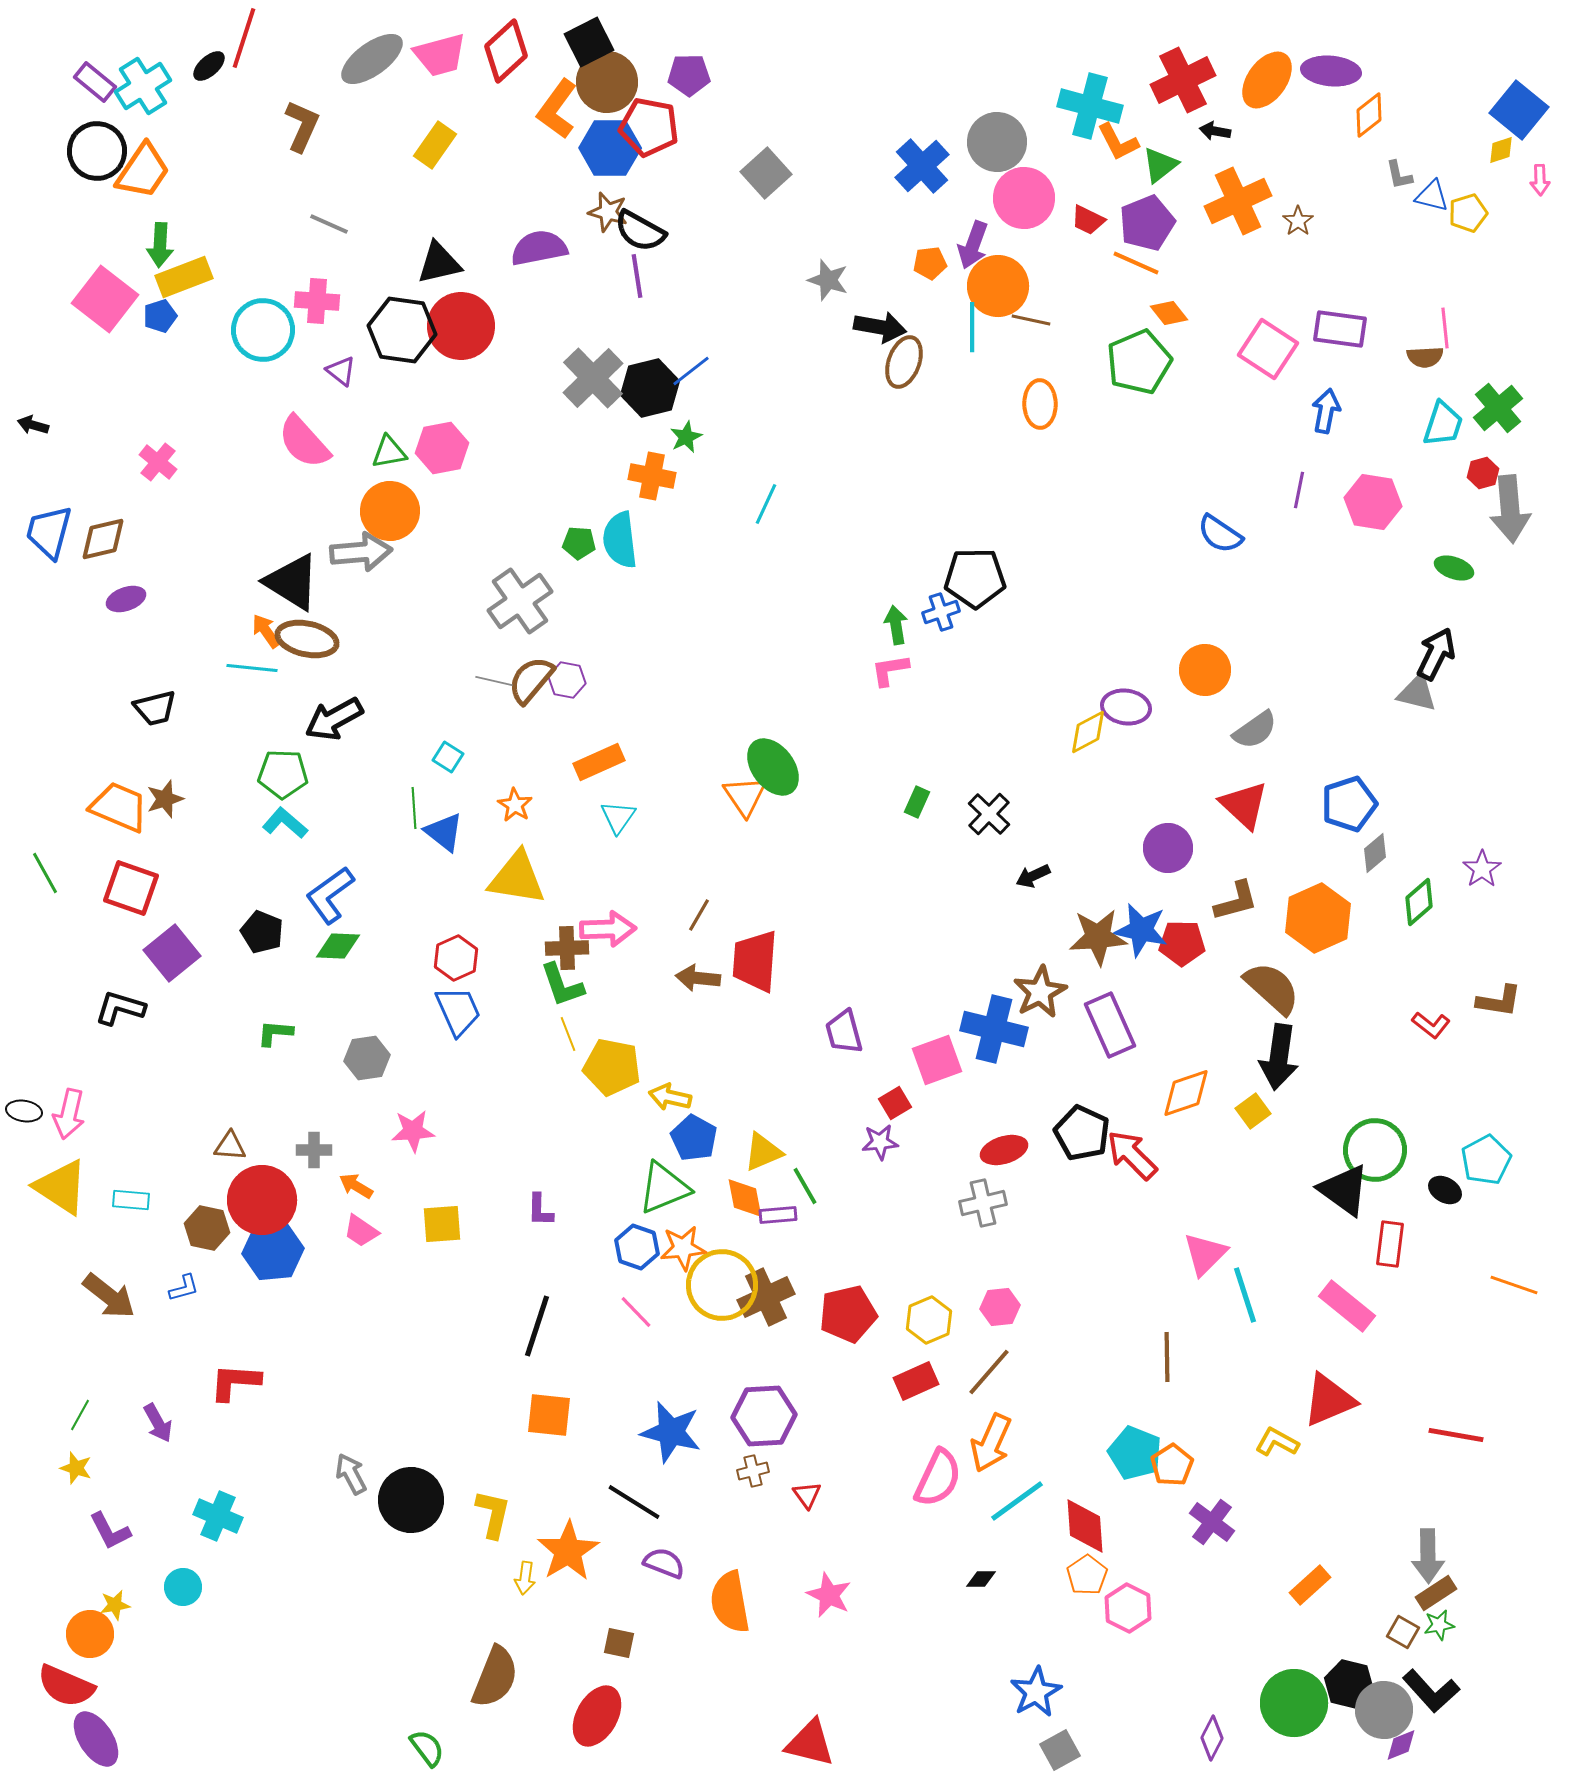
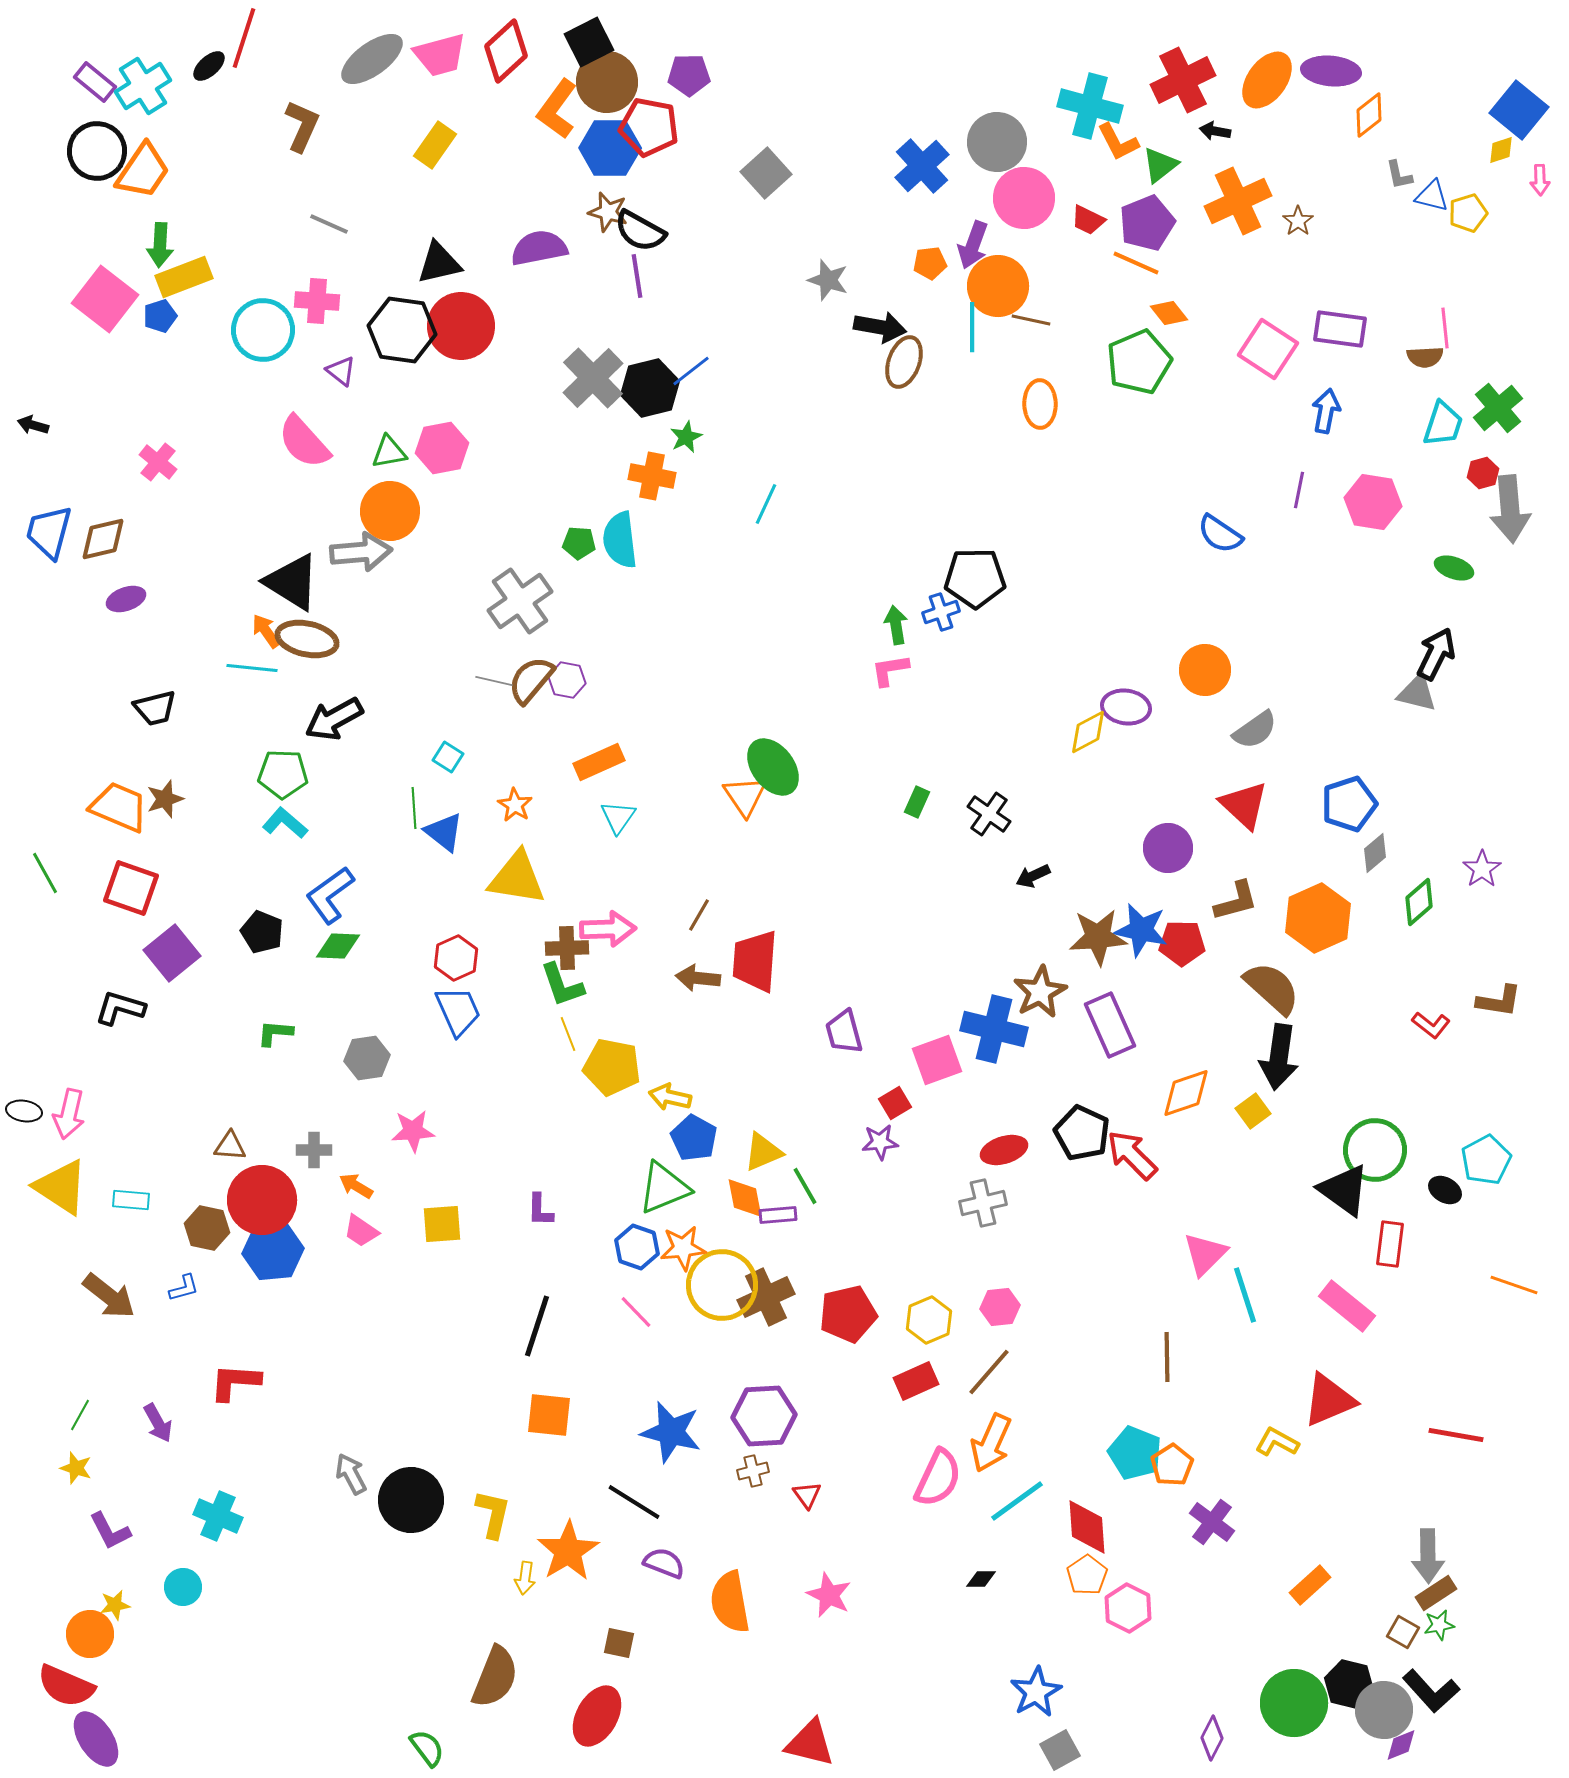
black cross at (989, 814): rotated 9 degrees counterclockwise
red diamond at (1085, 1526): moved 2 px right, 1 px down
